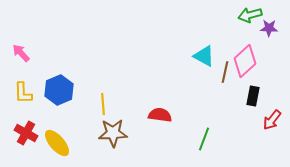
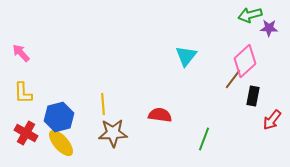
cyan triangle: moved 18 px left; rotated 40 degrees clockwise
brown line: moved 8 px right, 7 px down; rotated 25 degrees clockwise
blue hexagon: moved 27 px down; rotated 8 degrees clockwise
yellow ellipse: moved 4 px right
